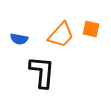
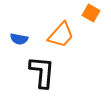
orange square: moved 16 px up; rotated 18 degrees clockwise
